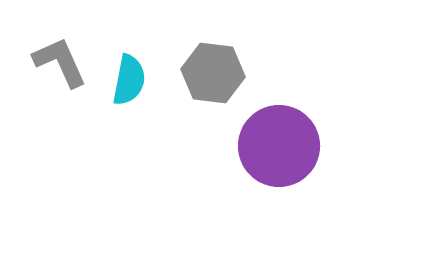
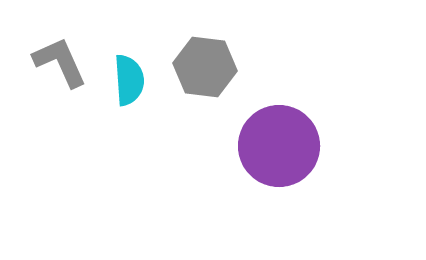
gray hexagon: moved 8 px left, 6 px up
cyan semicircle: rotated 15 degrees counterclockwise
